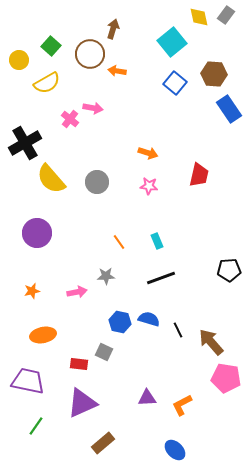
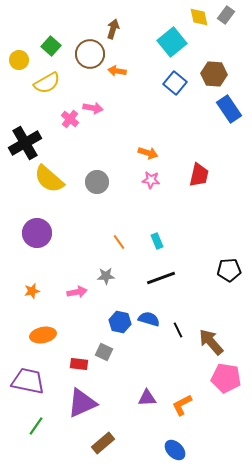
yellow semicircle at (51, 179): moved 2 px left; rotated 8 degrees counterclockwise
pink star at (149, 186): moved 2 px right, 6 px up
